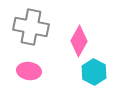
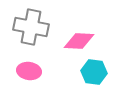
pink diamond: rotated 64 degrees clockwise
cyan hexagon: rotated 20 degrees counterclockwise
